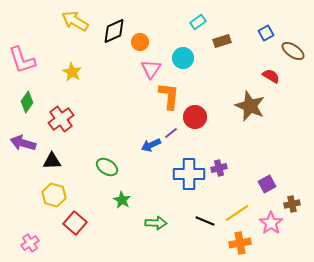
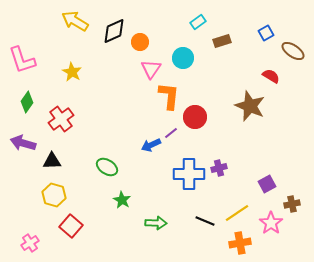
red square: moved 4 px left, 3 px down
